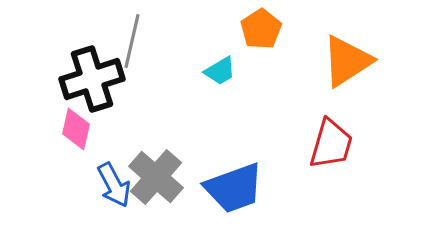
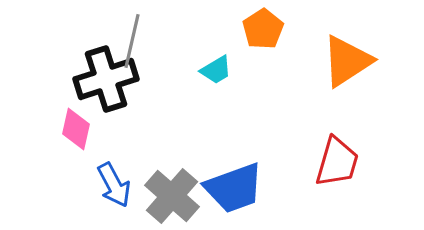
orange pentagon: moved 2 px right
cyan trapezoid: moved 4 px left, 1 px up
black cross: moved 14 px right
red trapezoid: moved 6 px right, 18 px down
gray cross: moved 16 px right, 19 px down
